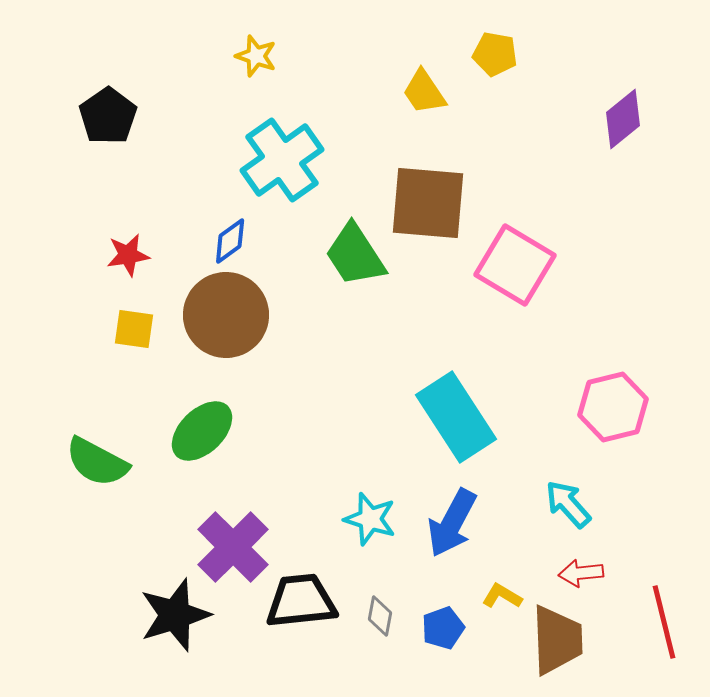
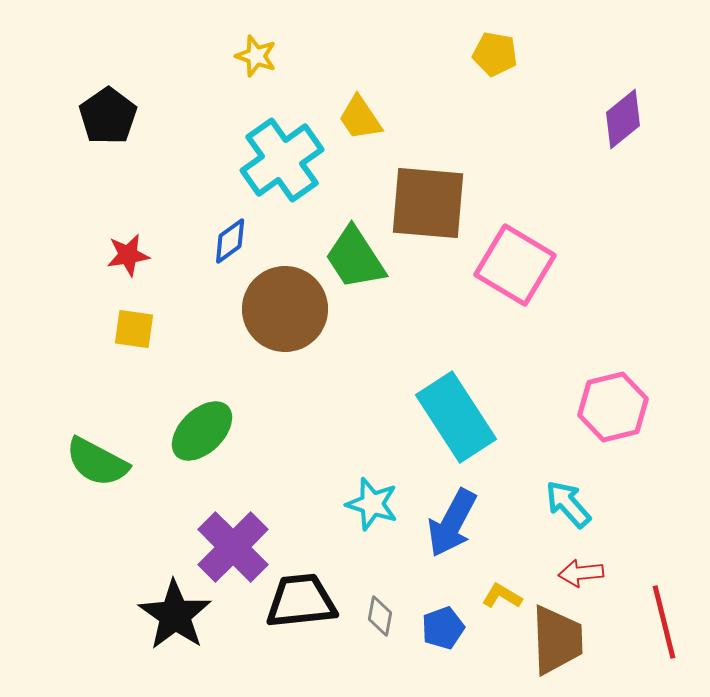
yellow trapezoid: moved 64 px left, 26 px down
green trapezoid: moved 3 px down
brown circle: moved 59 px right, 6 px up
cyan star: moved 2 px right, 15 px up
black star: rotated 20 degrees counterclockwise
